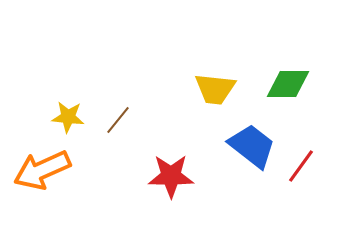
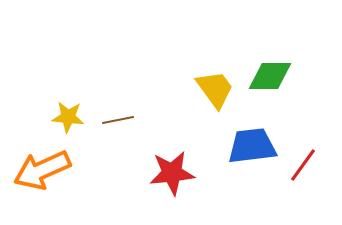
green diamond: moved 18 px left, 8 px up
yellow trapezoid: rotated 132 degrees counterclockwise
brown line: rotated 40 degrees clockwise
blue trapezoid: rotated 45 degrees counterclockwise
red line: moved 2 px right, 1 px up
red star: moved 1 px right, 3 px up; rotated 6 degrees counterclockwise
